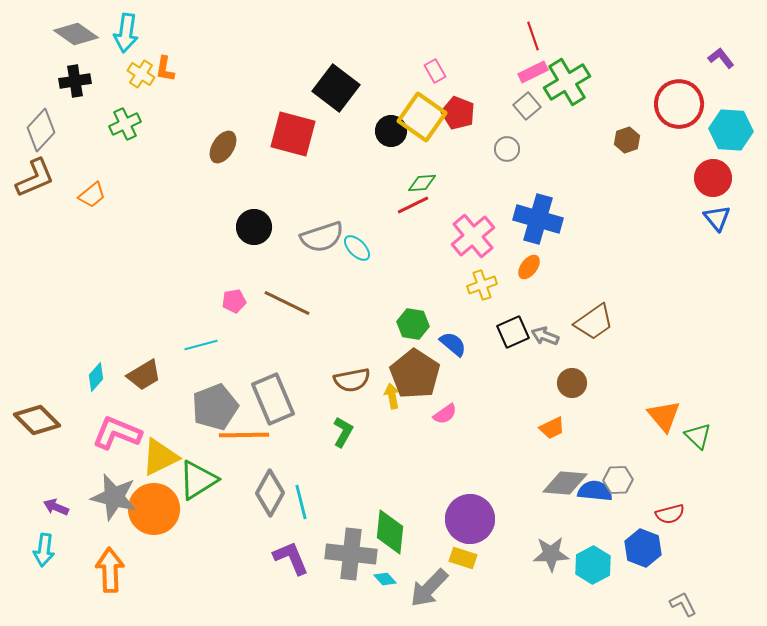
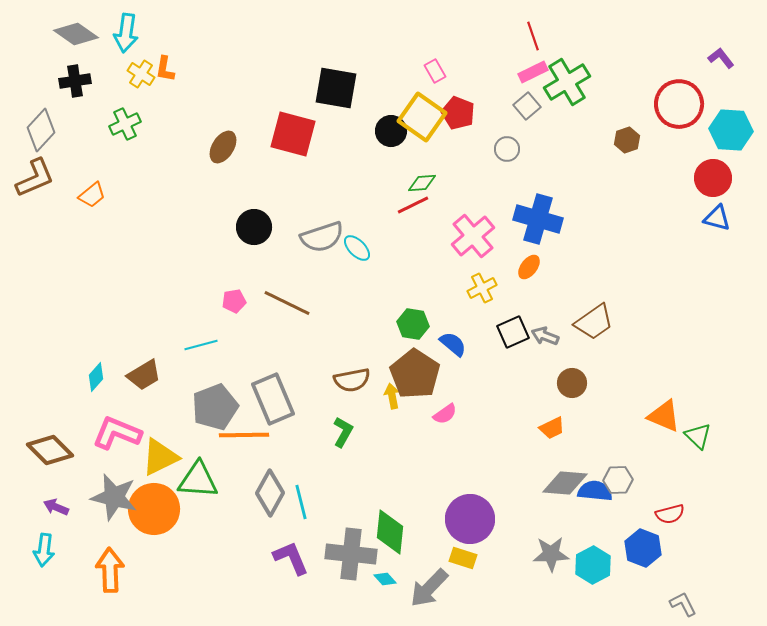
black square at (336, 88): rotated 27 degrees counterclockwise
blue triangle at (717, 218): rotated 36 degrees counterclockwise
yellow cross at (482, 285): moved 3 px down; rotated 8 degrees counterclockwise
orange triangle at (664, 416): rotated 27 degrees counterclockwise
brown diamond at (37, 420): moved 13 px right, 30 px down
green triangle at (198, 480): rotated 36 degrees clockwise
